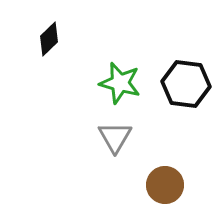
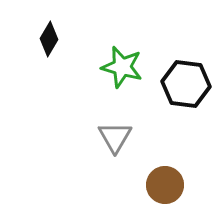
black diamond: rotated 16 degrees counterclockwise
green star: moved 2 px right, 16 px up
